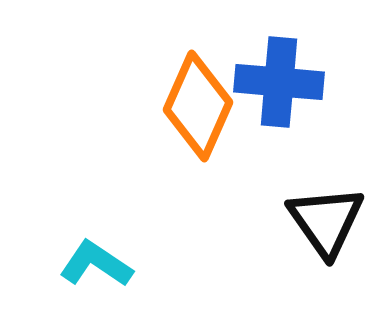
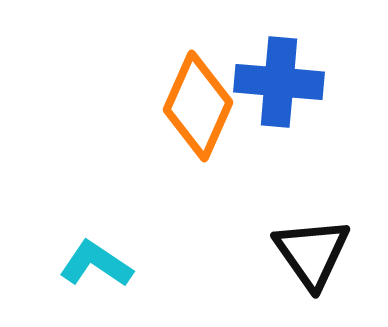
black triangle: moved 14 px left, 32 px down
